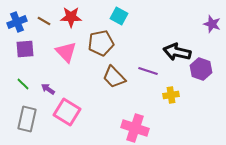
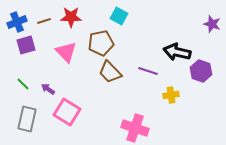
brown line: rotated 48 degrees counterclockwise
purple square: moved 1 px right, 4 px up; rotated 12 degrees counterclockwise
purple hexagon: moved 2 px down
brown trapezoid: moved 4 px left, 5 px up
